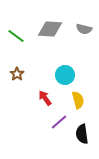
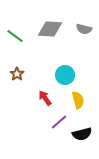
green line: moved 1 px left
black semicircle: rotated 96 degrees counterclockwise
